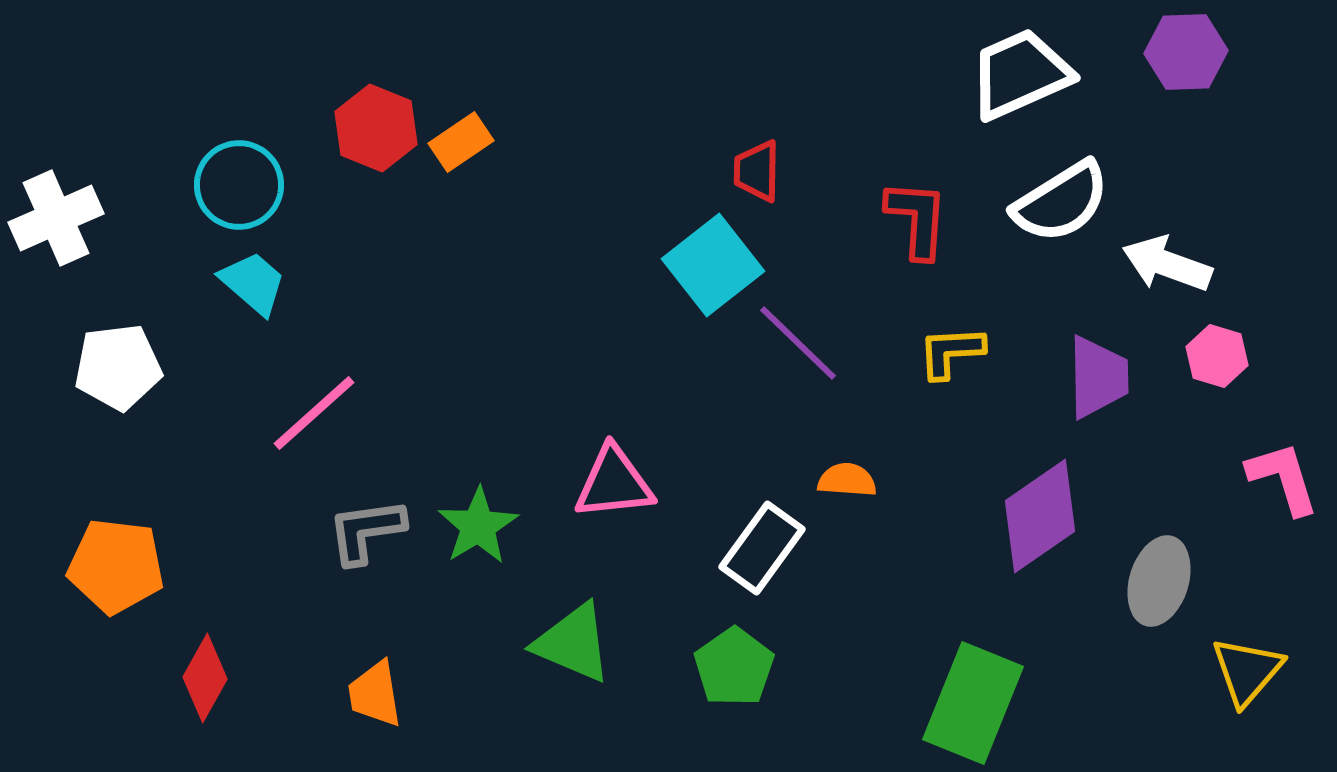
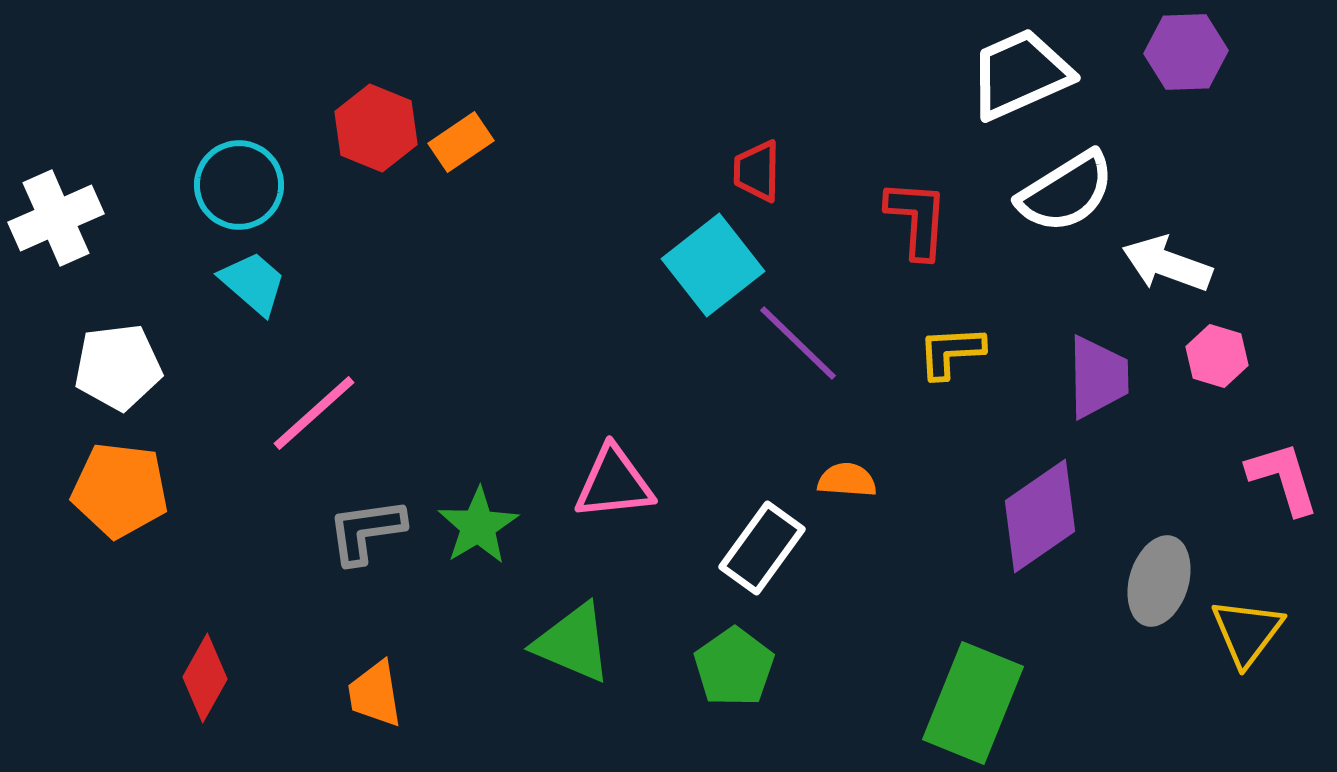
white semicircle: moved 5 px right, 10 px up
orange pentagon: moved 4 px right, 76 px up
yellow triangle: moved 39 px up; rotated 4 degrees counterclockwise
